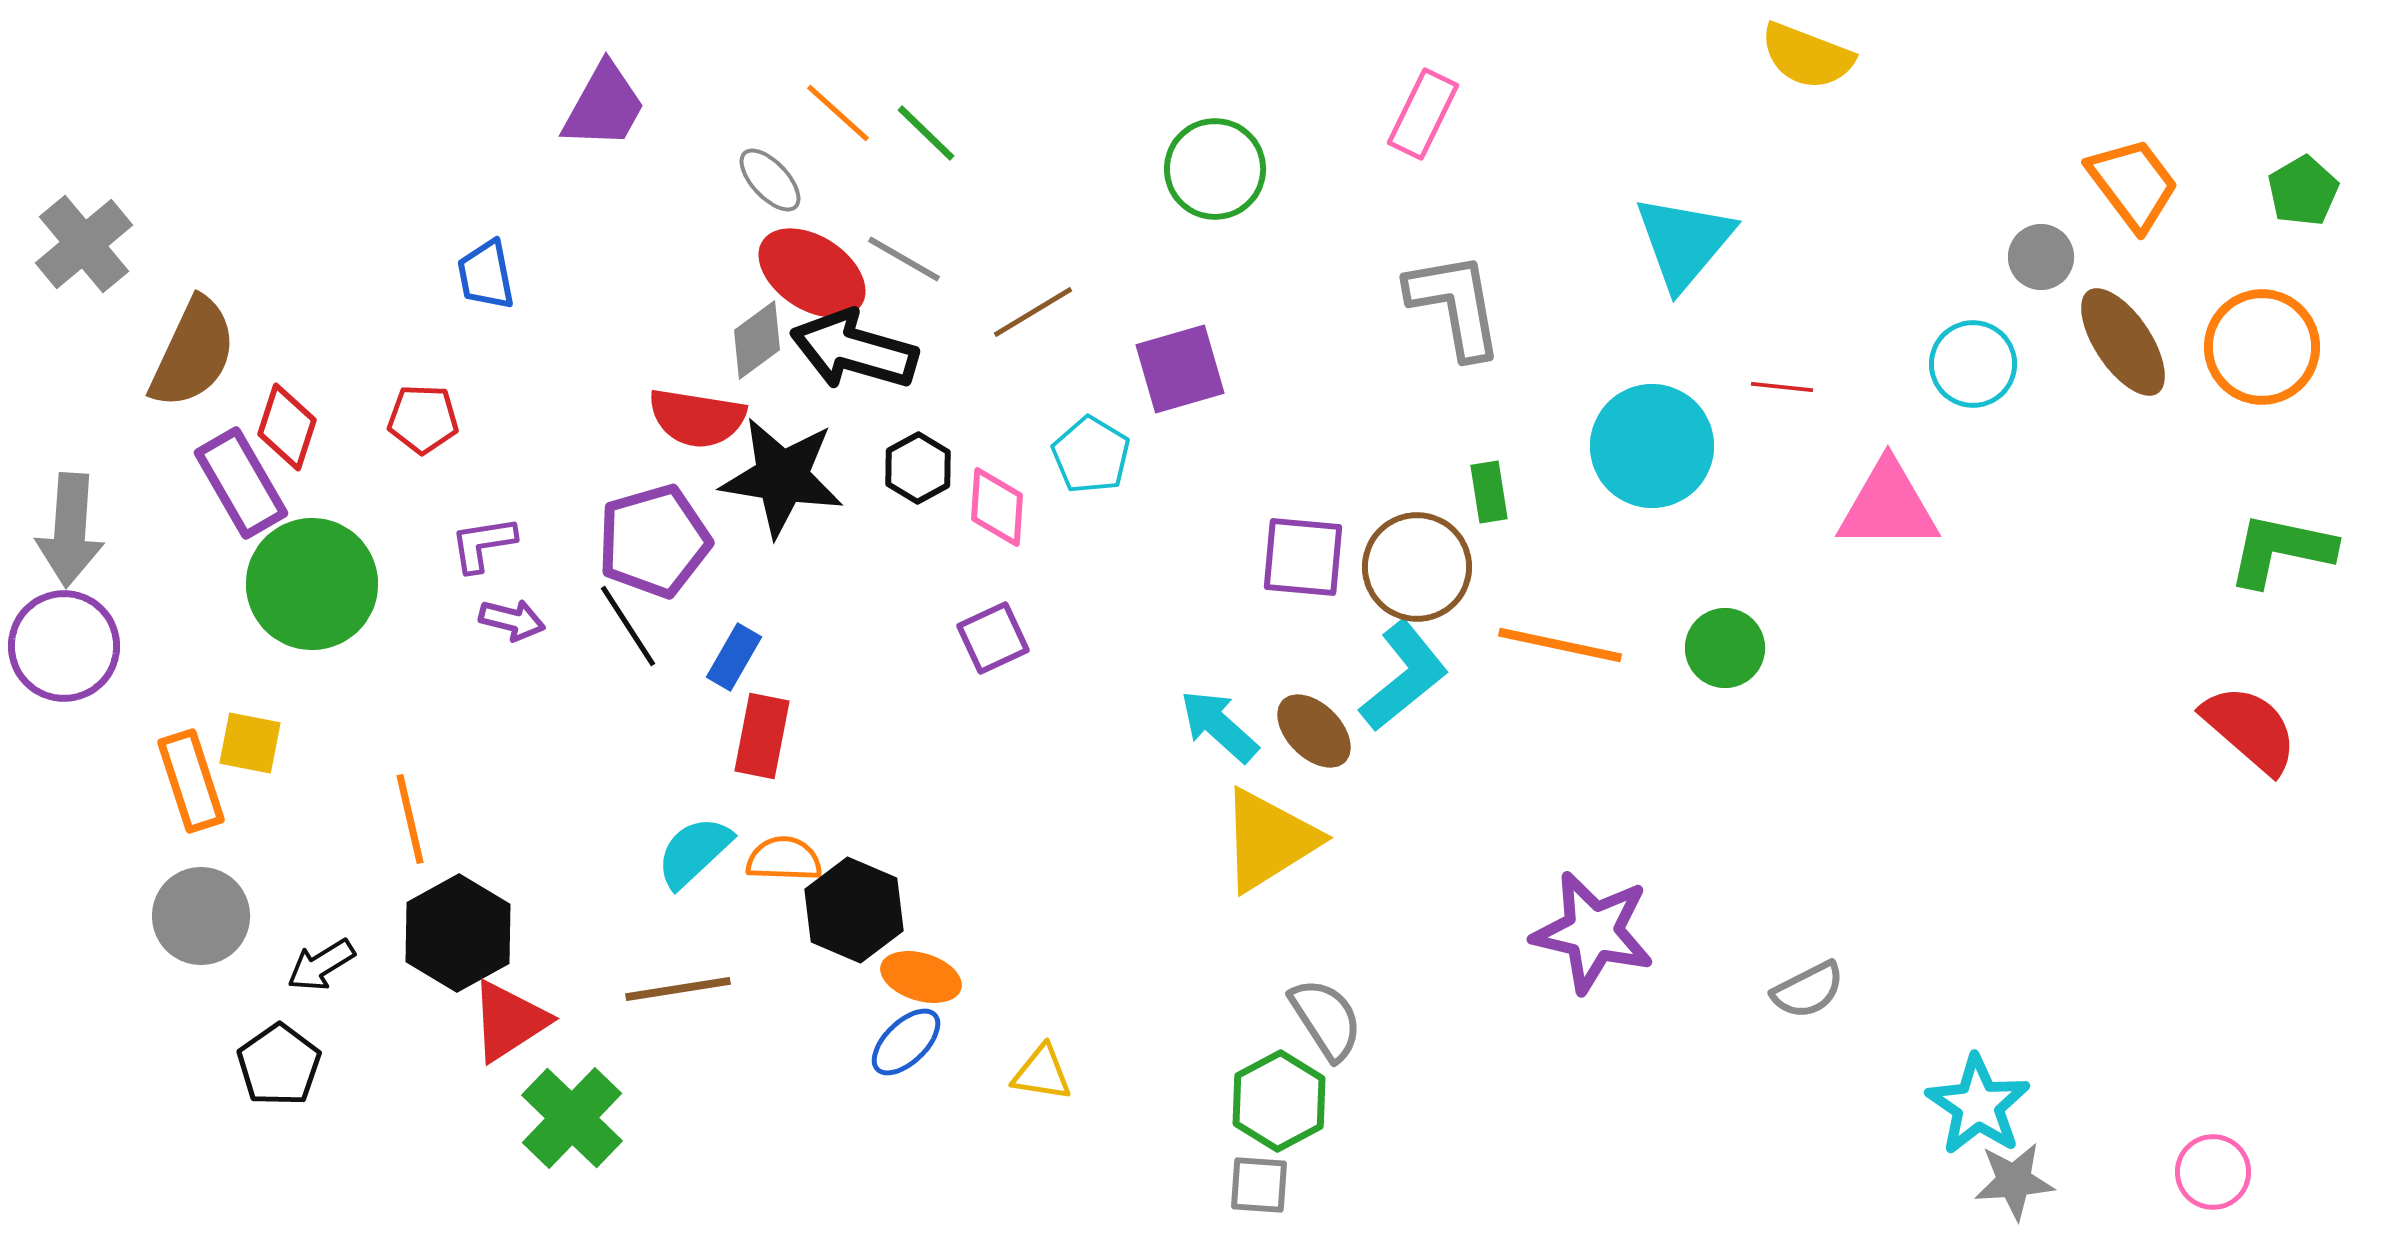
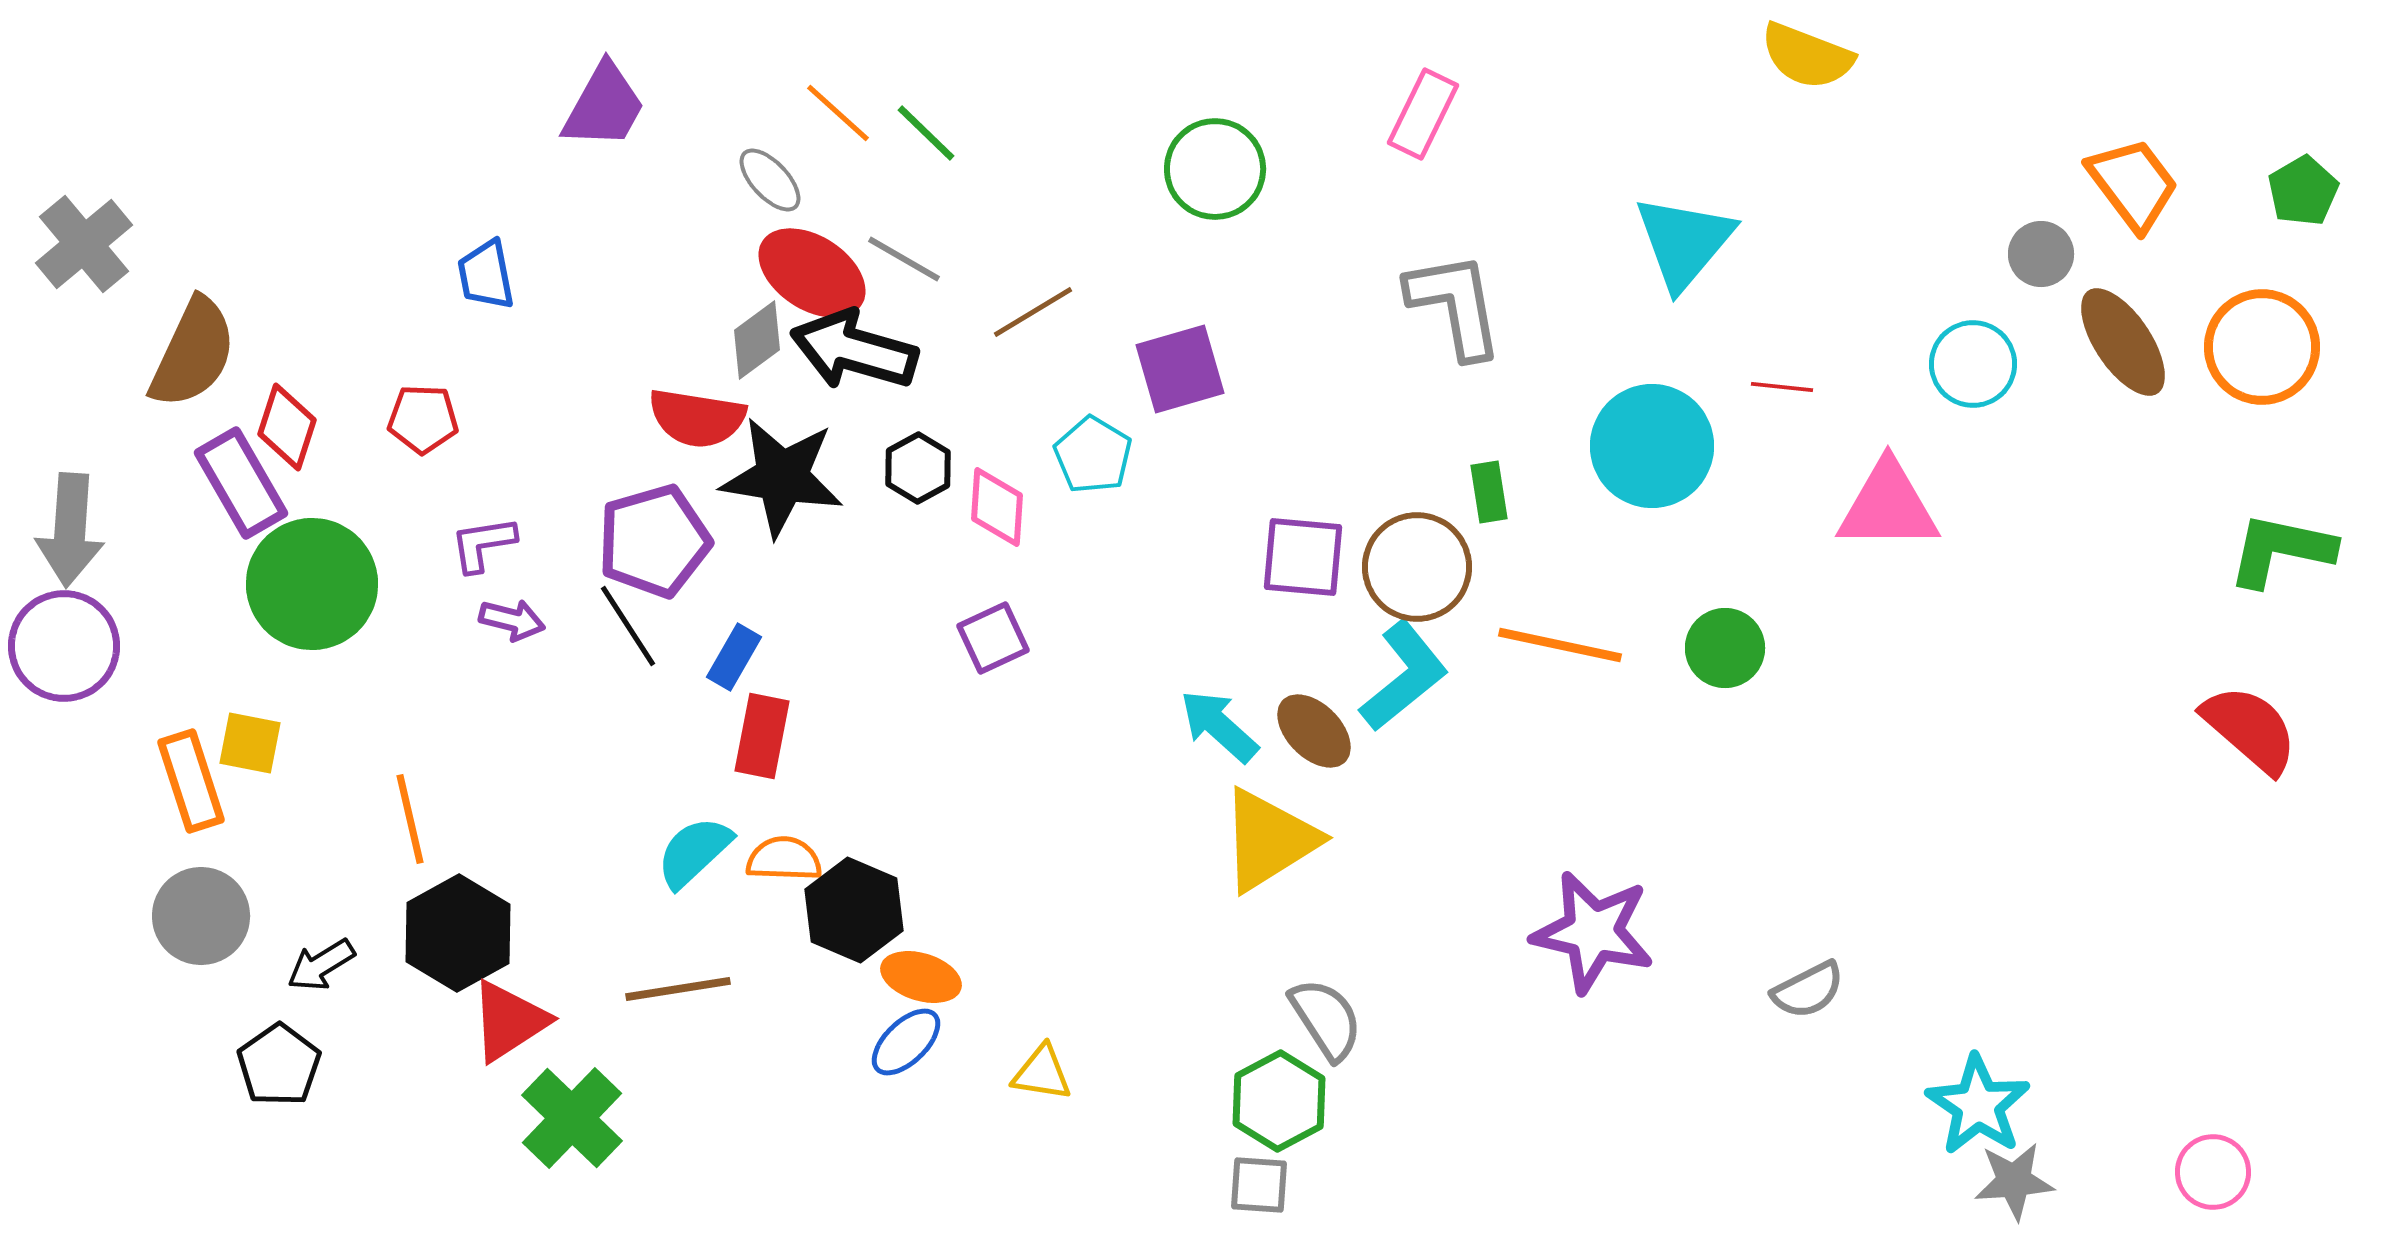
gray circle at (2041, 257): moved 3 px up
cyan pentagon at (1091, 455): moved 2 px right
